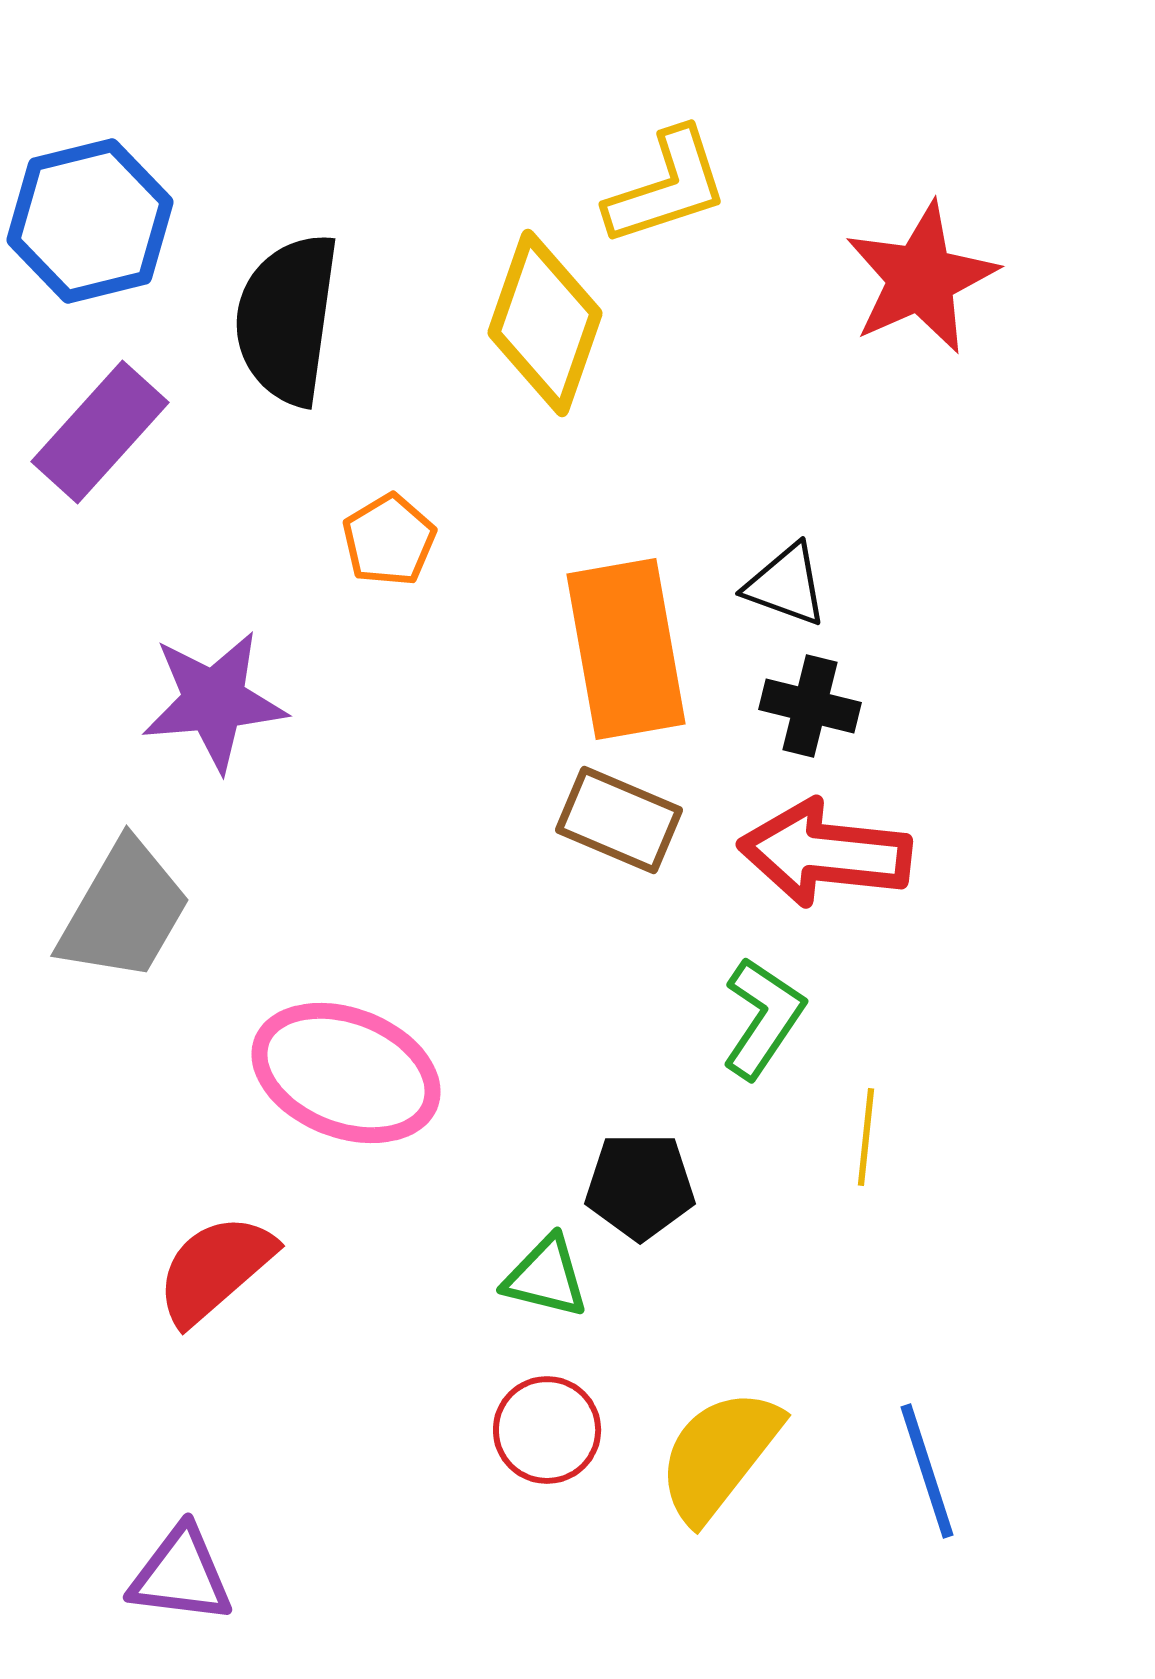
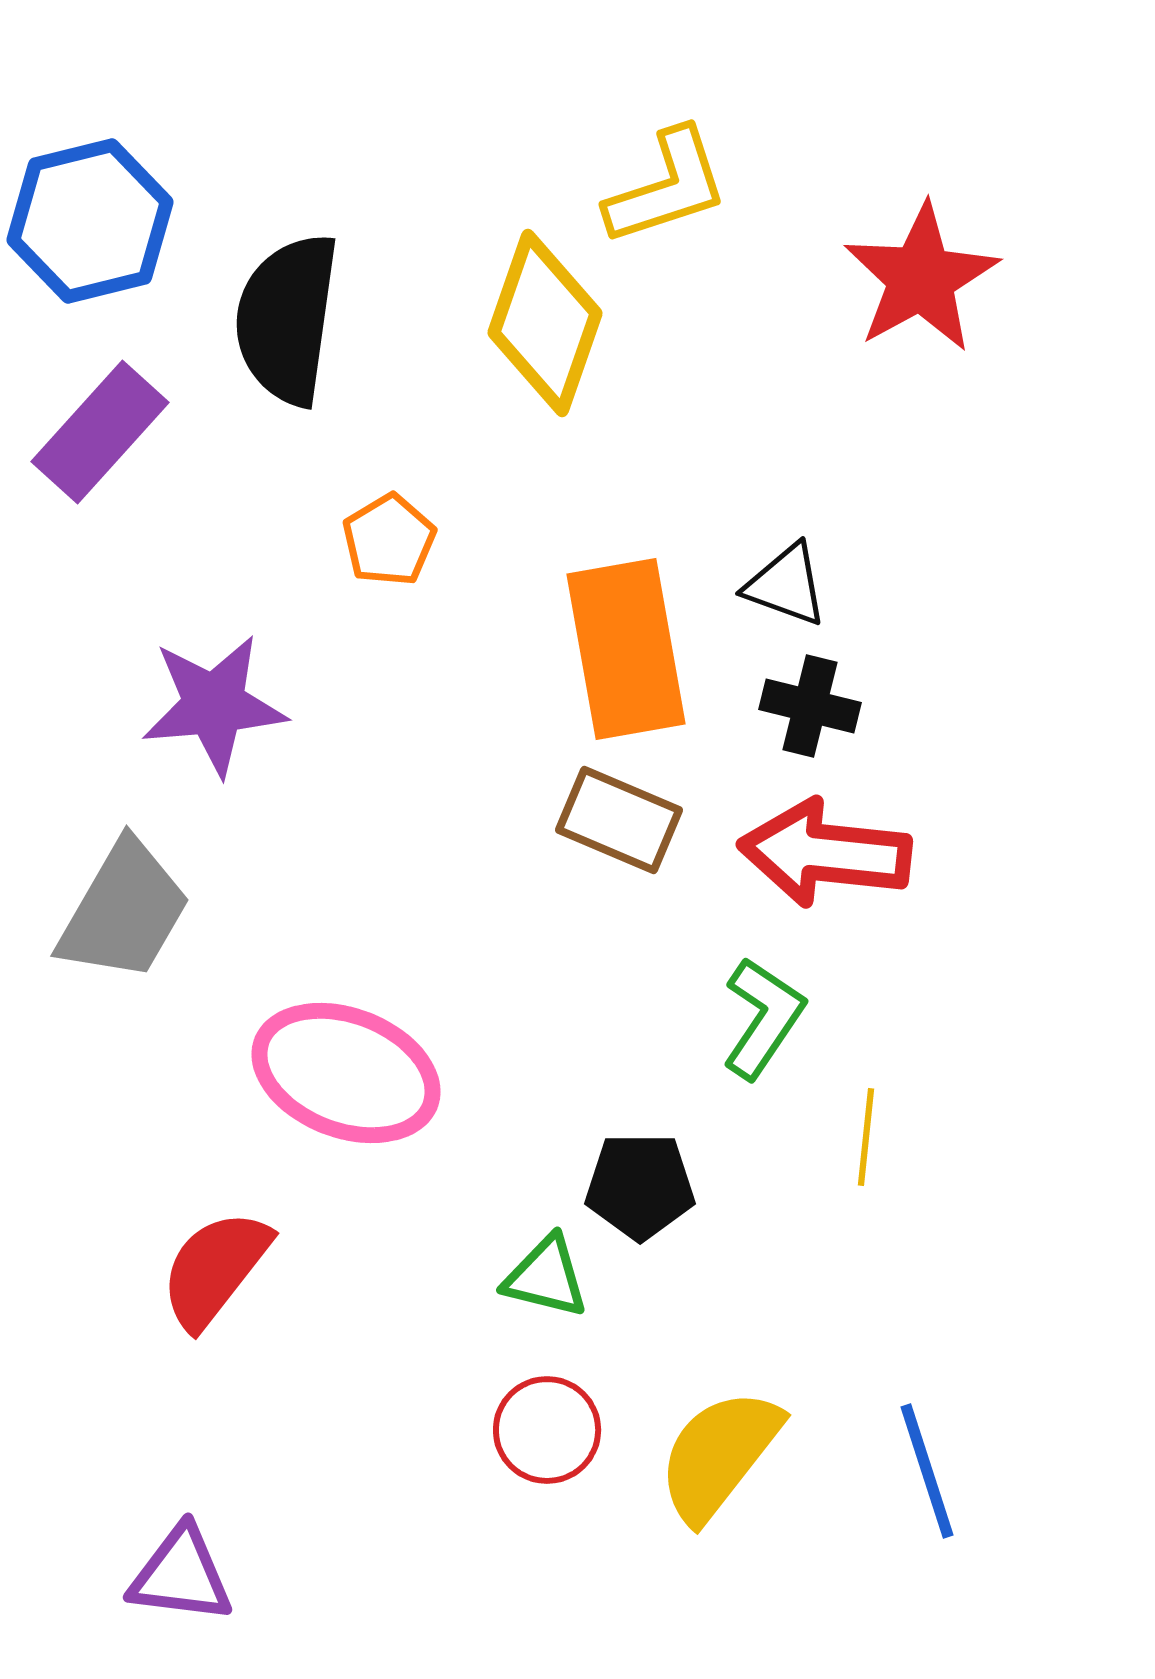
red star: rotated 5 degrees counterclockwise
purple star: moved 4 px down
red semicircle: rotated 11 degrees counterclockwise
